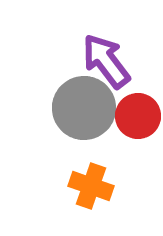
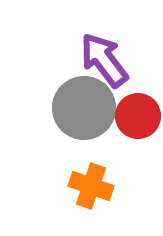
purple arrow: moved 2 px left, 1 px up
